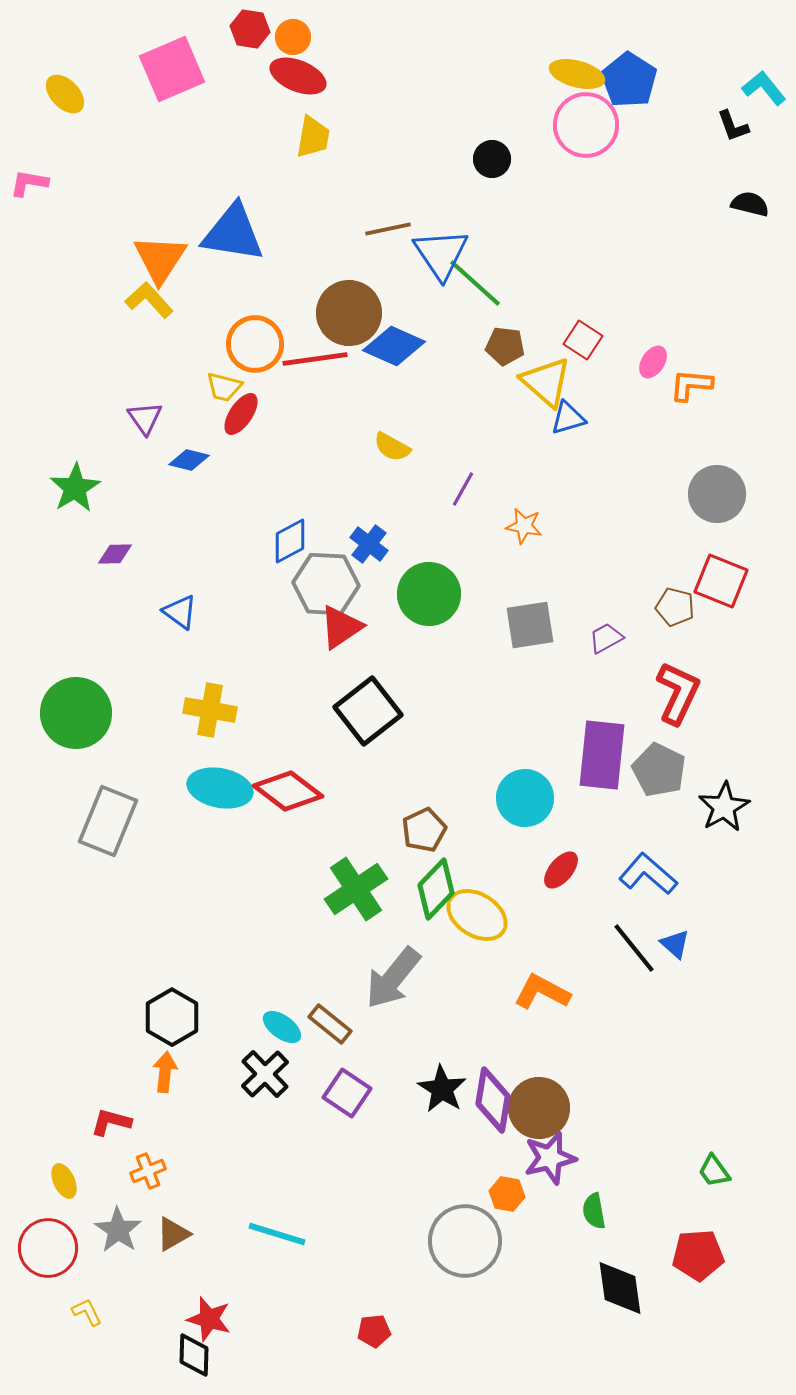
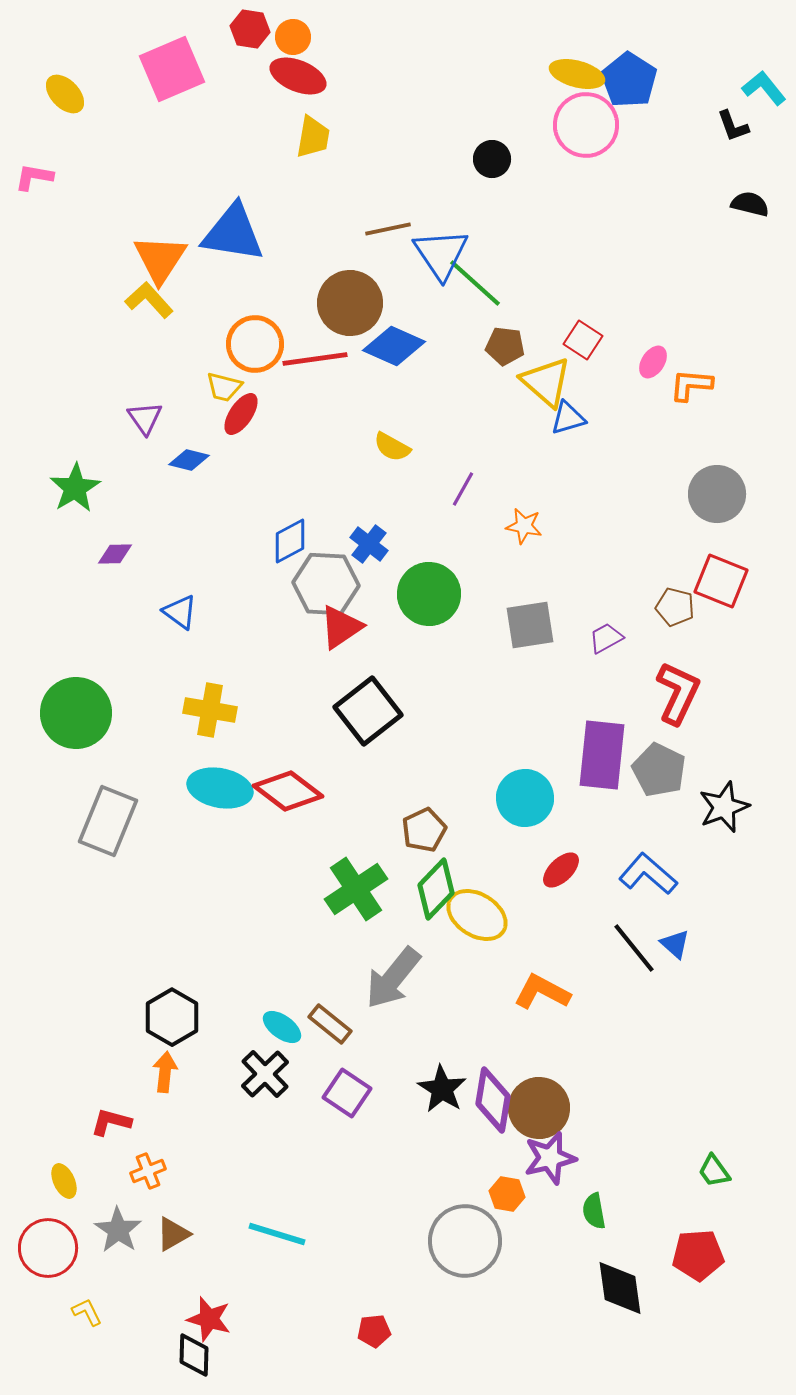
pink L-shape at (29, 183): moved 5 px right, 6 px up
brown circle at (349, 313): moved 1 px right, 10 px up
black star at (724, 807): rotated 9 degrees clockwise
red ellipse at (561, 870): rotated 6 degrees clockwise
